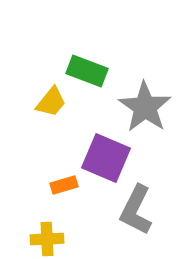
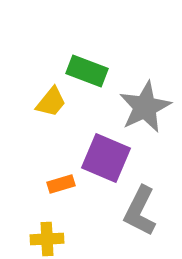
gray star: rotated 12 degrees clockwise
orange rectangle: moved 3 px left, 1 px up
gray L-shape: moved 4 px right, 1 px down
